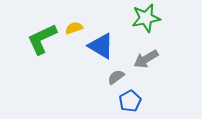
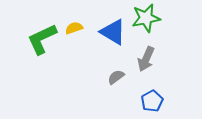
blue triangle: moved 12 px right, 14 px up
gray arrow: rotated 35 degrees counterclockwise
blue pentagon: moved 22 px right
